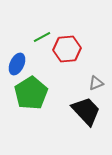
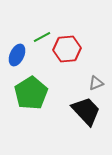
blue ellipse: moved 9 px up
